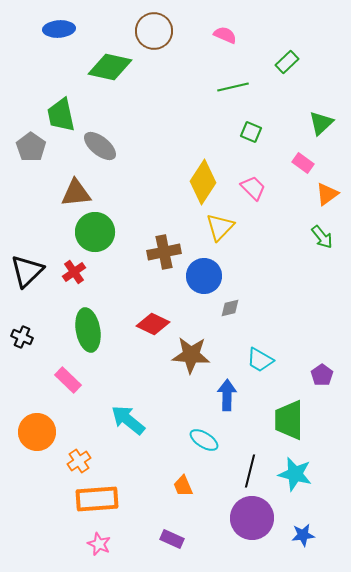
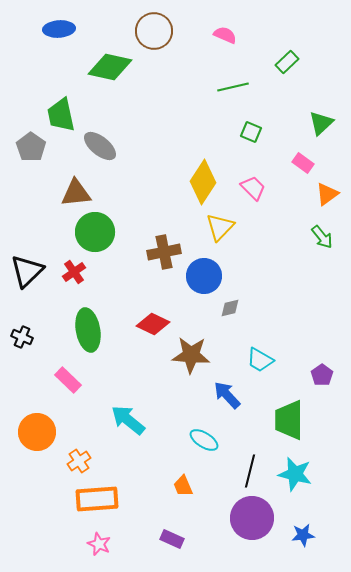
blue arrow at (227, 395): rotated 44 degrees counterclockwise
